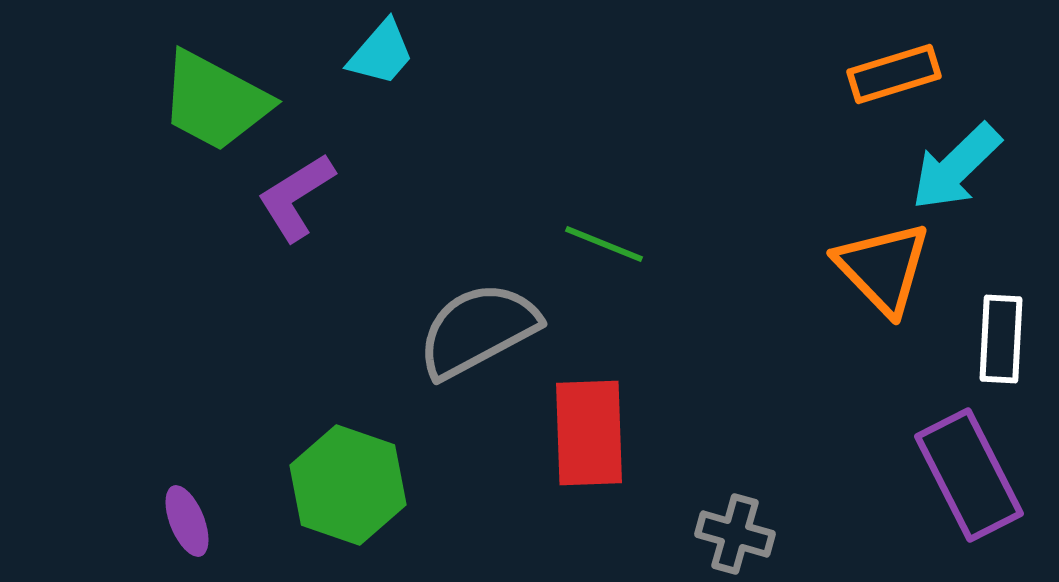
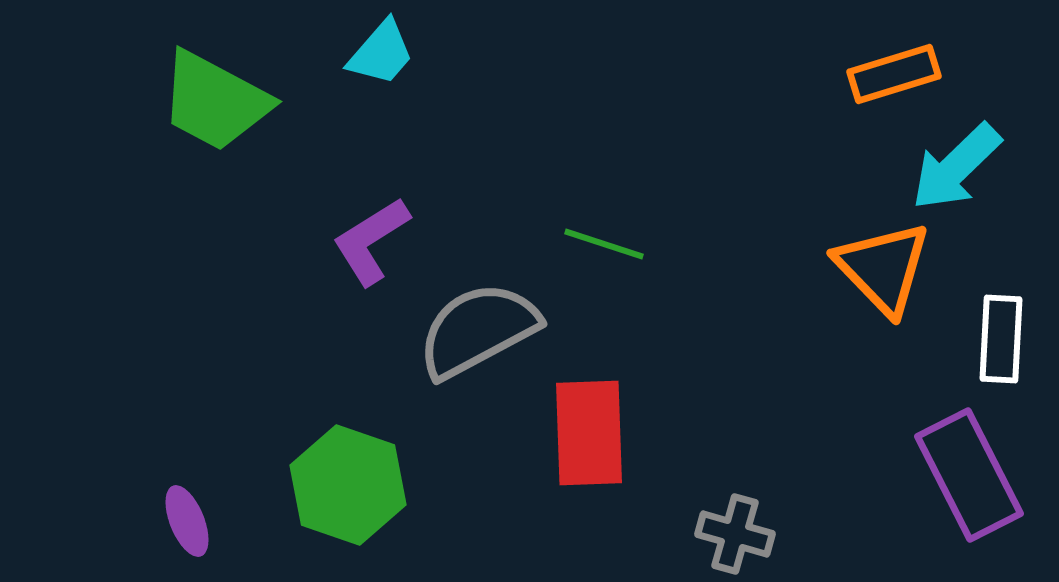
purple L-shape: moved 75 px right, 44 px down
green line: rotated 4 degrees counterclockwise
